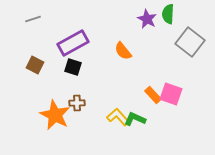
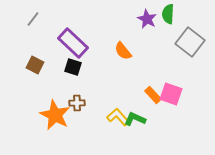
gray line: rotated 35 degrees counterclockwise
purple rectangle: rotated 72 degrees clockwise
